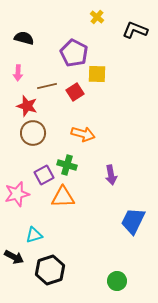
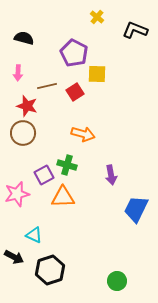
brown circle: moved 10 px left
blue trapezoid: moved 3 px right, 12 px up
cyan triangle: rotated 42 degrees clockwise
